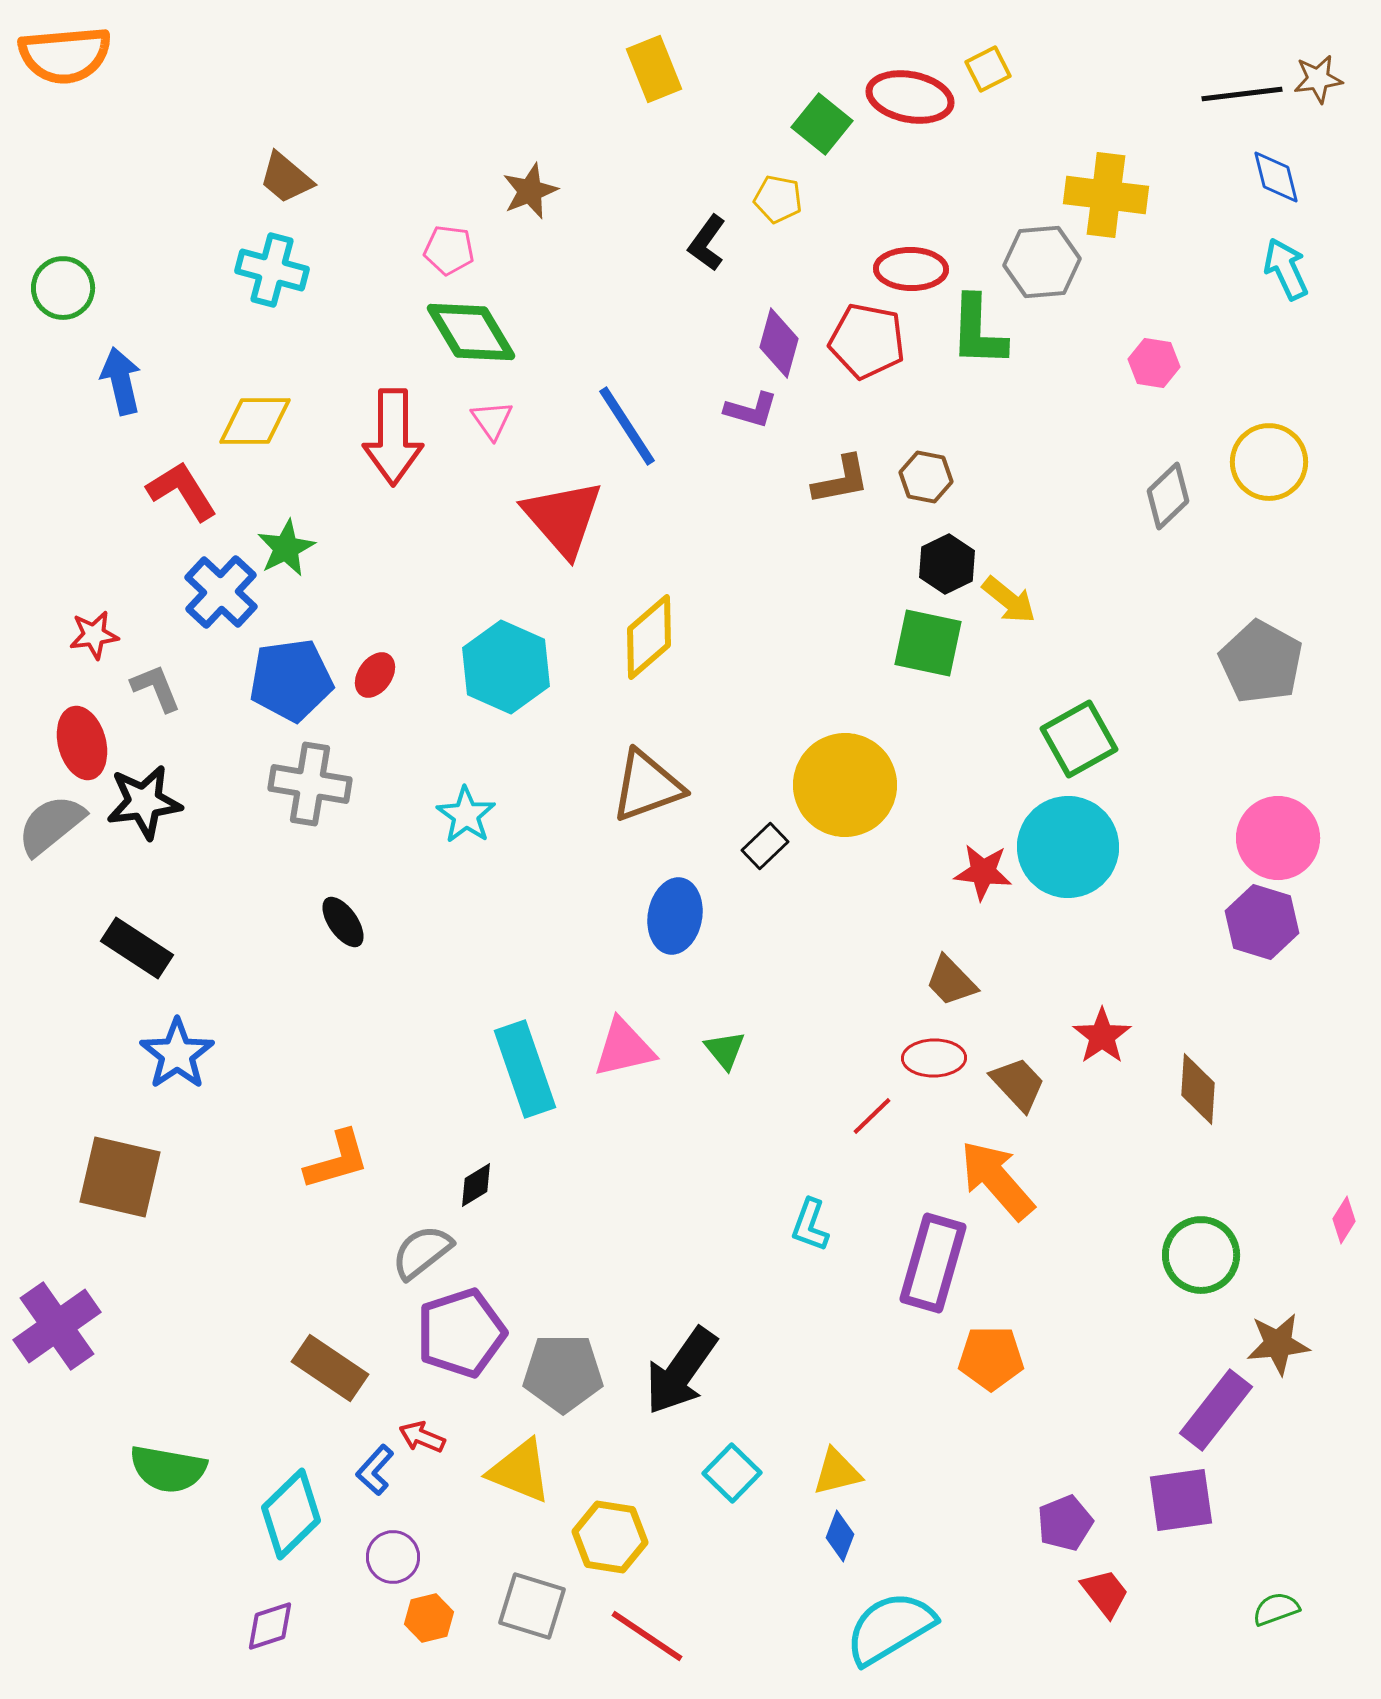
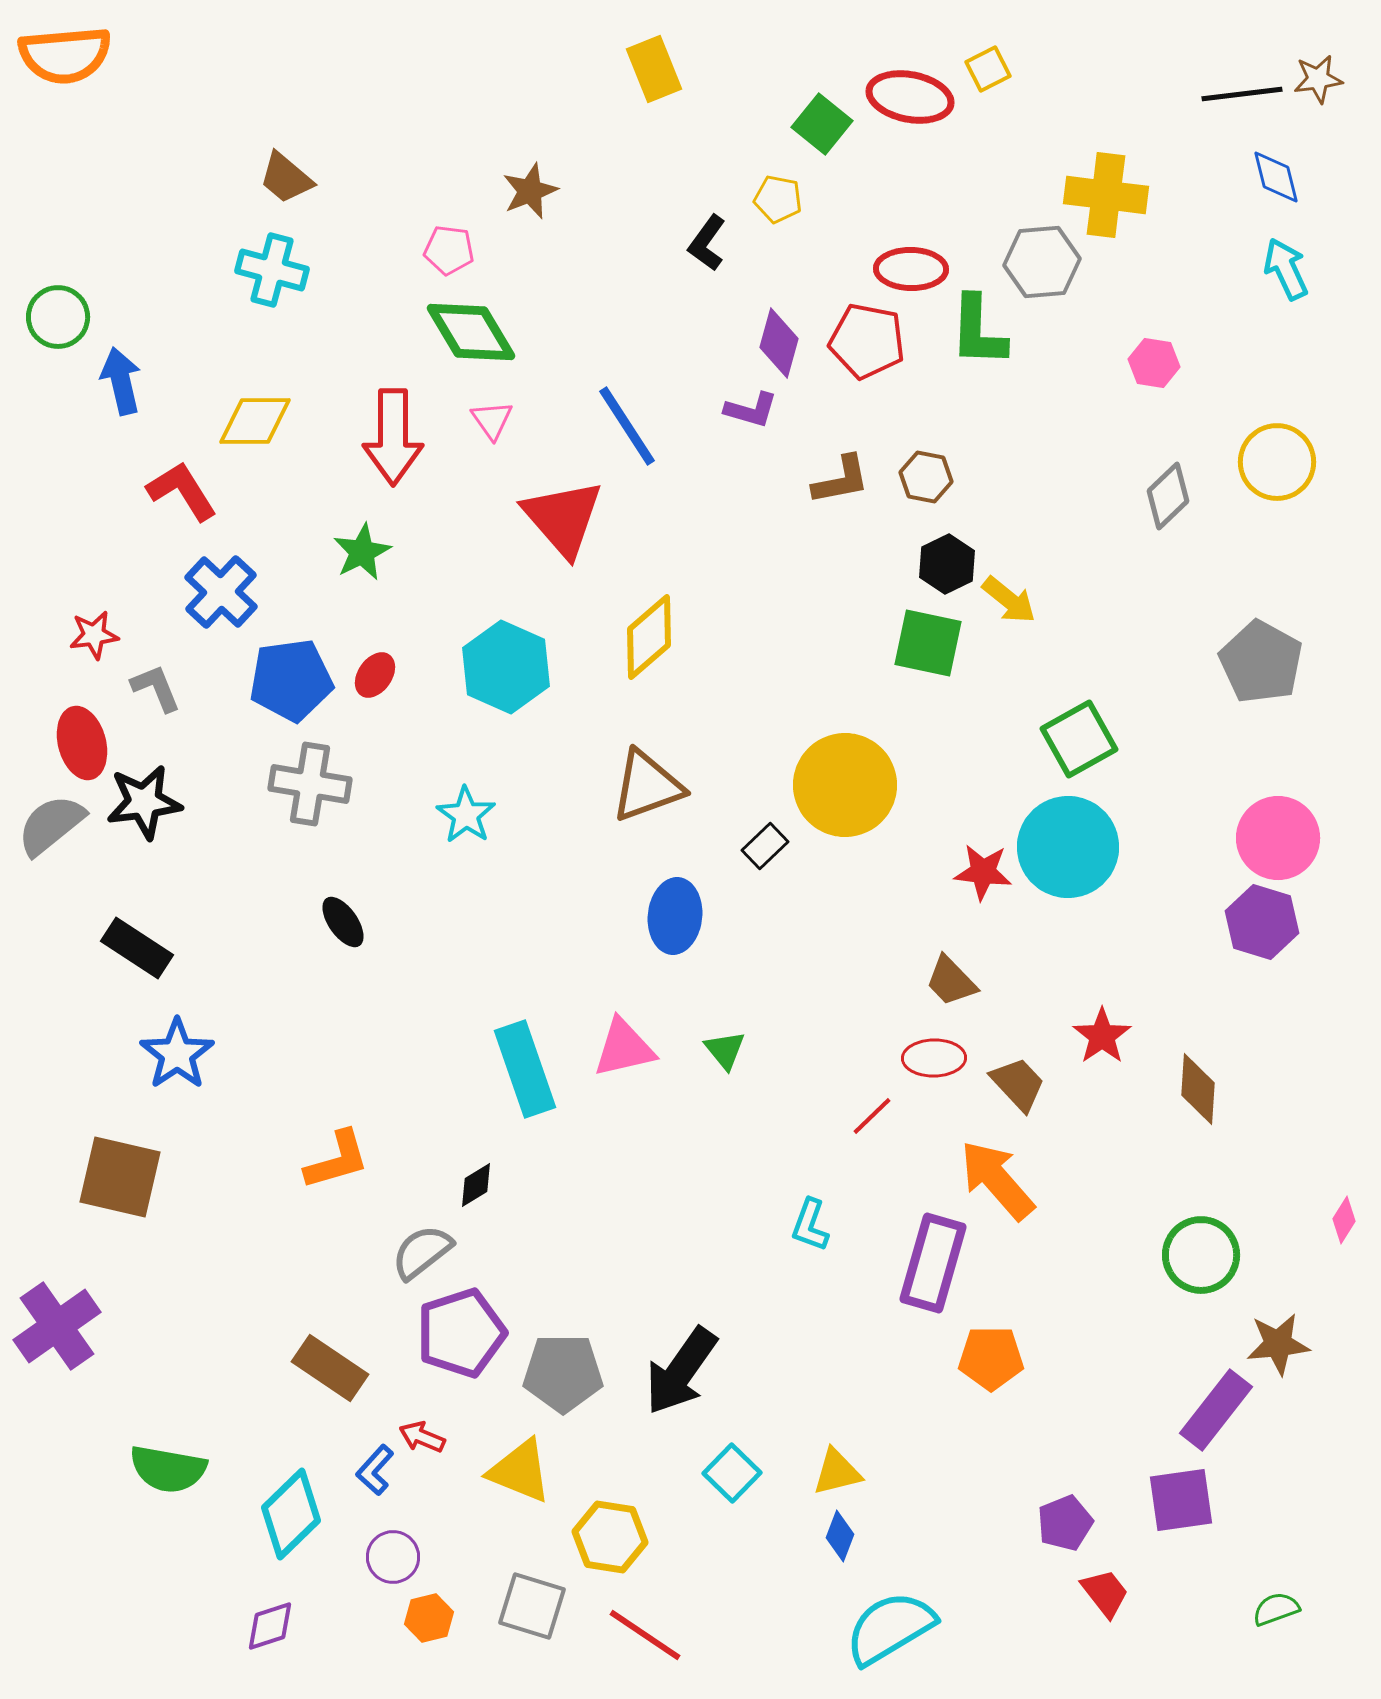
green circle at (63, 288): moved 5 px left, 29 px down
yellow circle at (1269, 462): moved 8 px right
green star at (286, 548): moved 76 px right, 4 px down
blue ellipse at (675, 916): rotated 4 degrees counterclockwise
red line at (647, 1636): moved 2 px left, 1 px up
